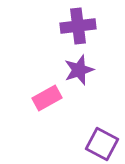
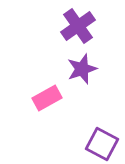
purple cross: rotated 28 degrees counterclockwise
purple star: moved 3 px right, 1 px up
